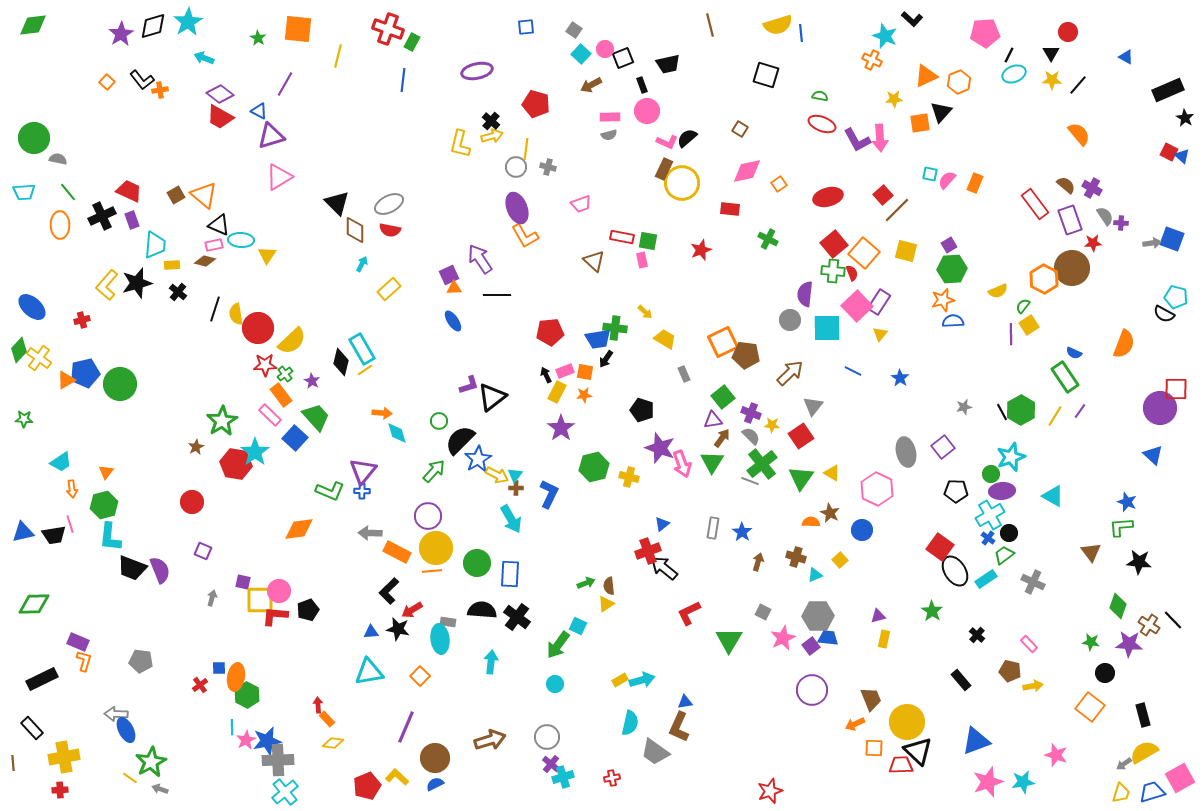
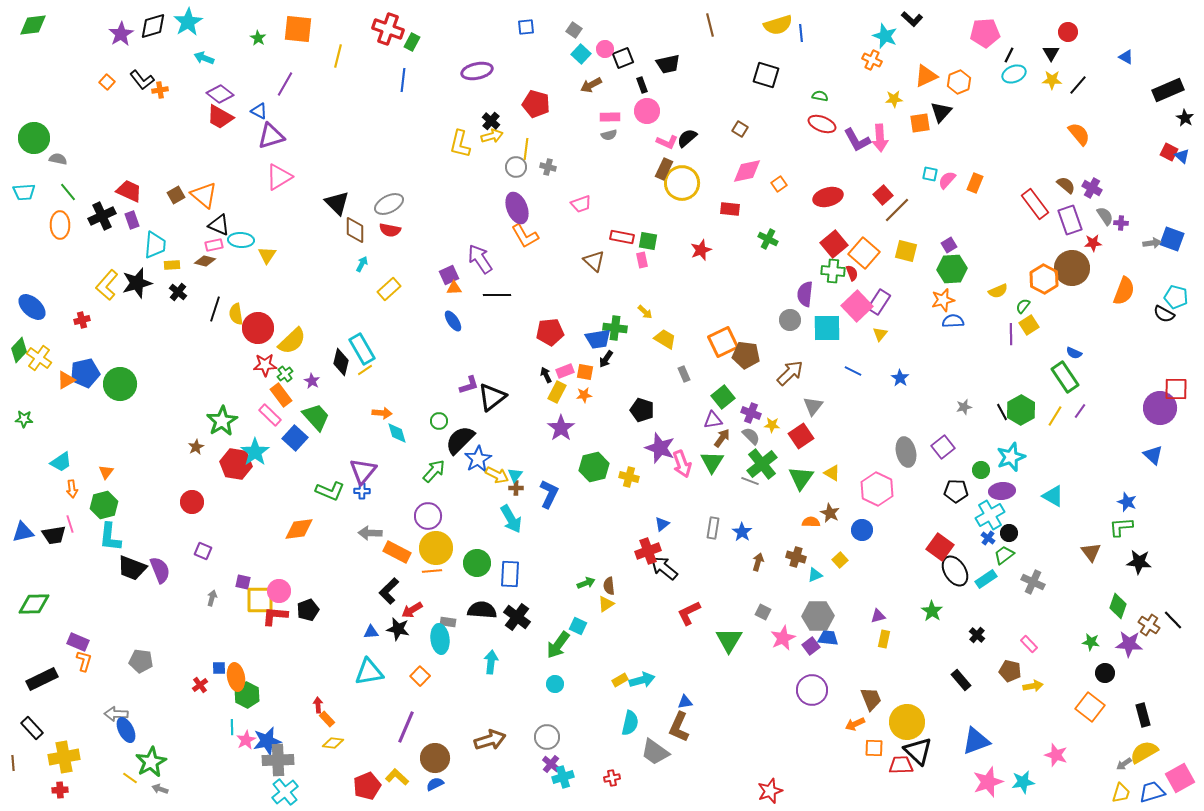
orange semicircle at (1124, 344): moved 53 px up
green circle at (991, 474): moved 10 px left, 4 px up
orange ellipse at (236, 677): rotated 20 degrees counterclockwise
